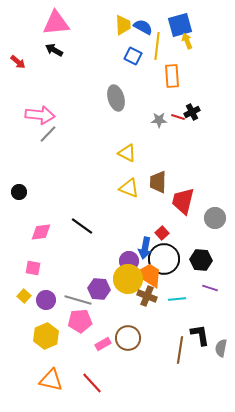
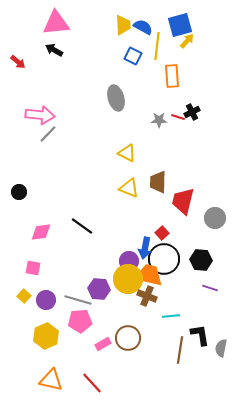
yellow arrow at (187, 41): rotated 63 degrees clockwise
orange trapezoid at (149, 275): rotated 20 degrees counterclockwise
cyan line at (177, 299): moved 6 px left, 17 px down
